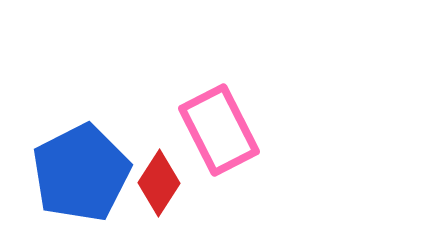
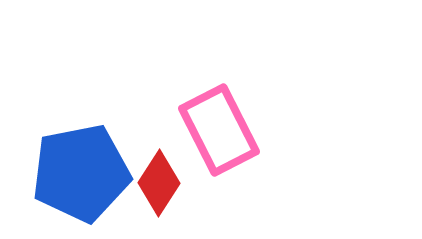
blue pentagon: rotated 16 degrees clockwise
